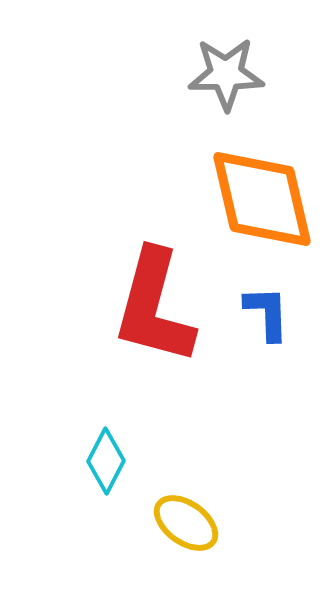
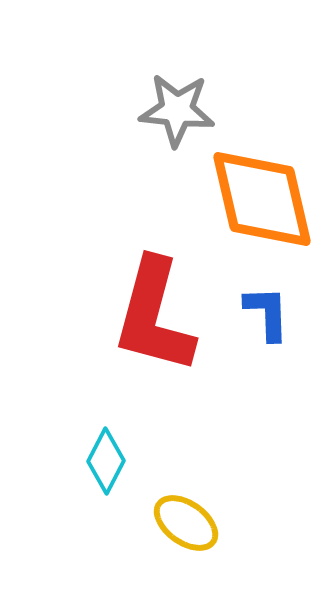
gray star: moved 49 px left, 36 px down; rotated 6 degrees clockwise
red L-shape: moved 9 px down
